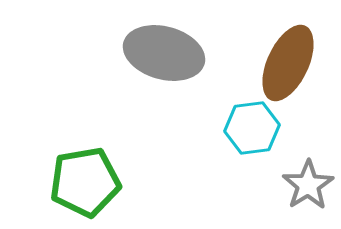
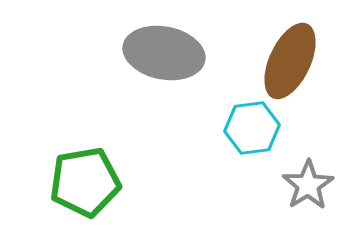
gray ellipse: rotated 4 degrees counterclockwise
brown ellipse: moved 2 px right, 2 px up
